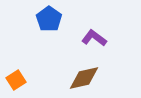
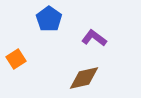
orange square: moved 21 px up
